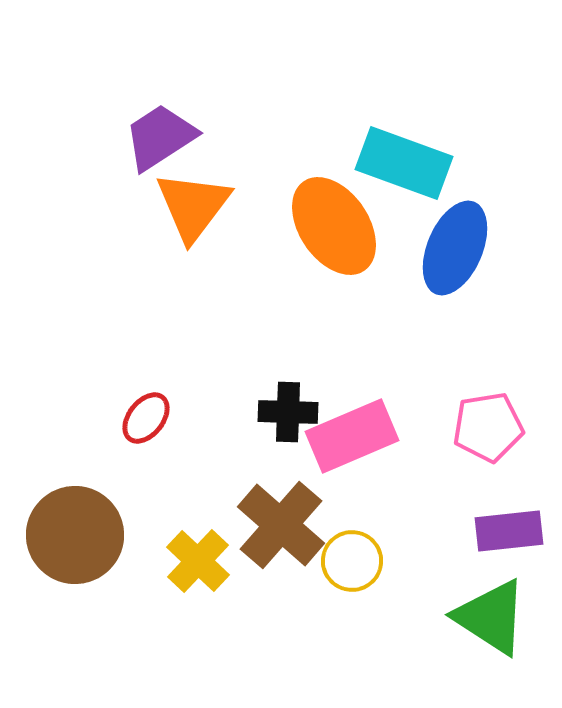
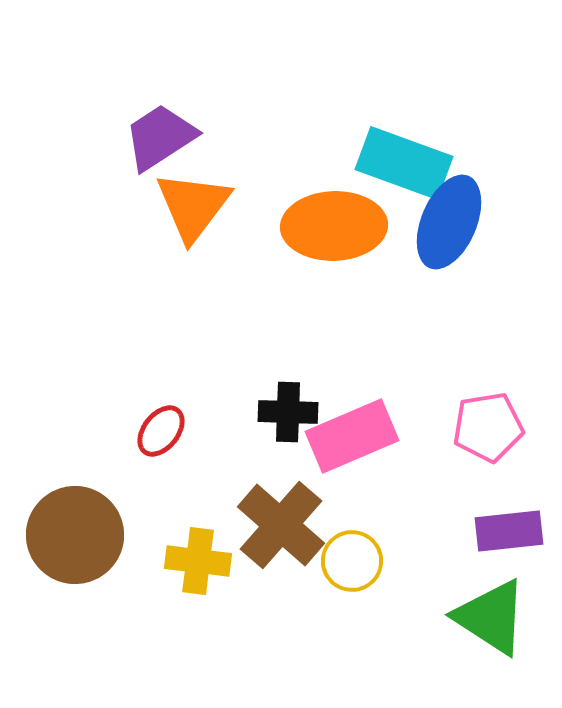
orange ellipse: rotated 58 degrees counterclockwise
blue ellipse: moved 6 px left, 26 px up
red ellipse: moved 15 px right, 13 px down
yellow cross: rotated 36 degrees counterclockwise
